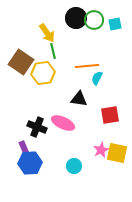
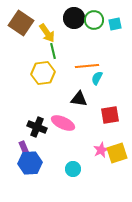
black circle: moved 2 px left
brown square: moved 39 px up
yellow square: rotated 30 degrees counterclockwise
cyan circle: moved 1 px left, 3 px down
